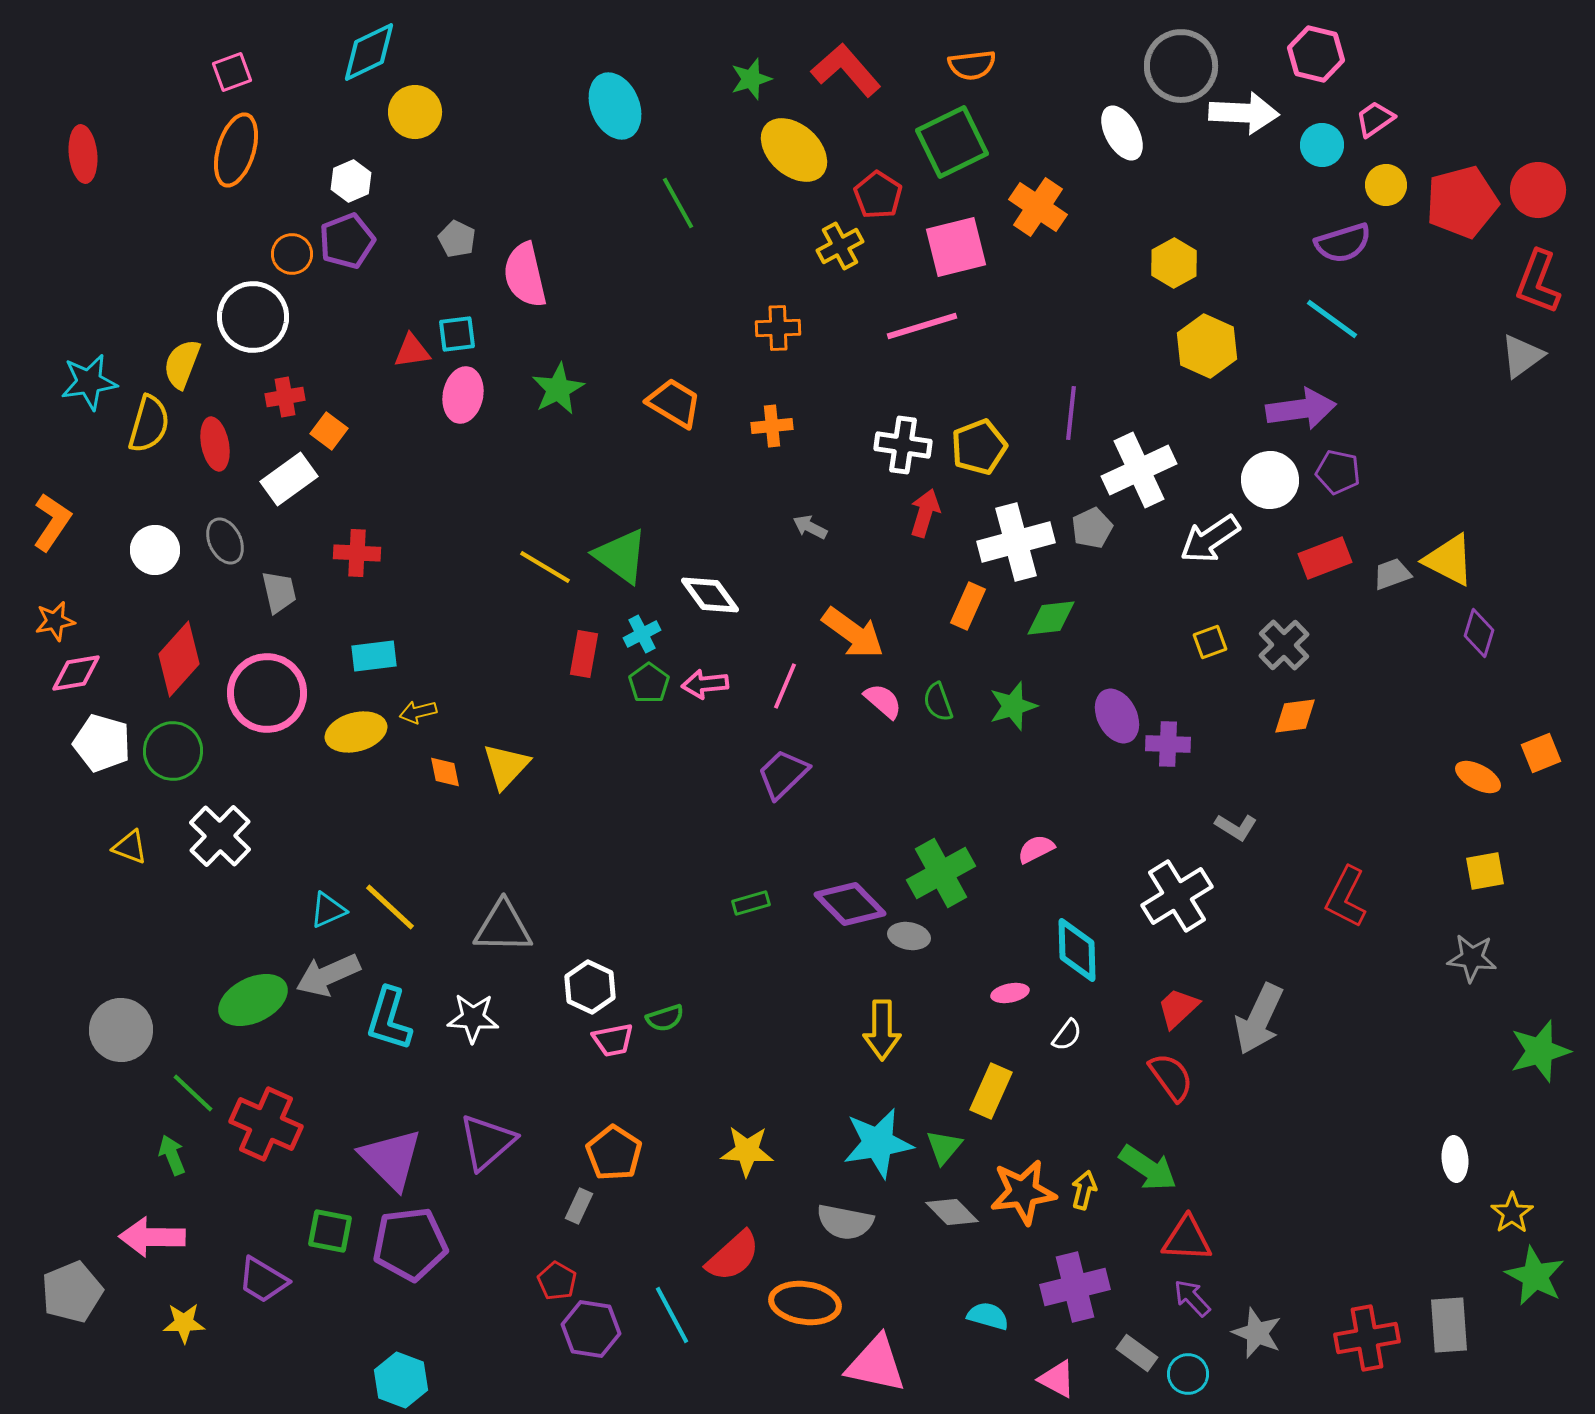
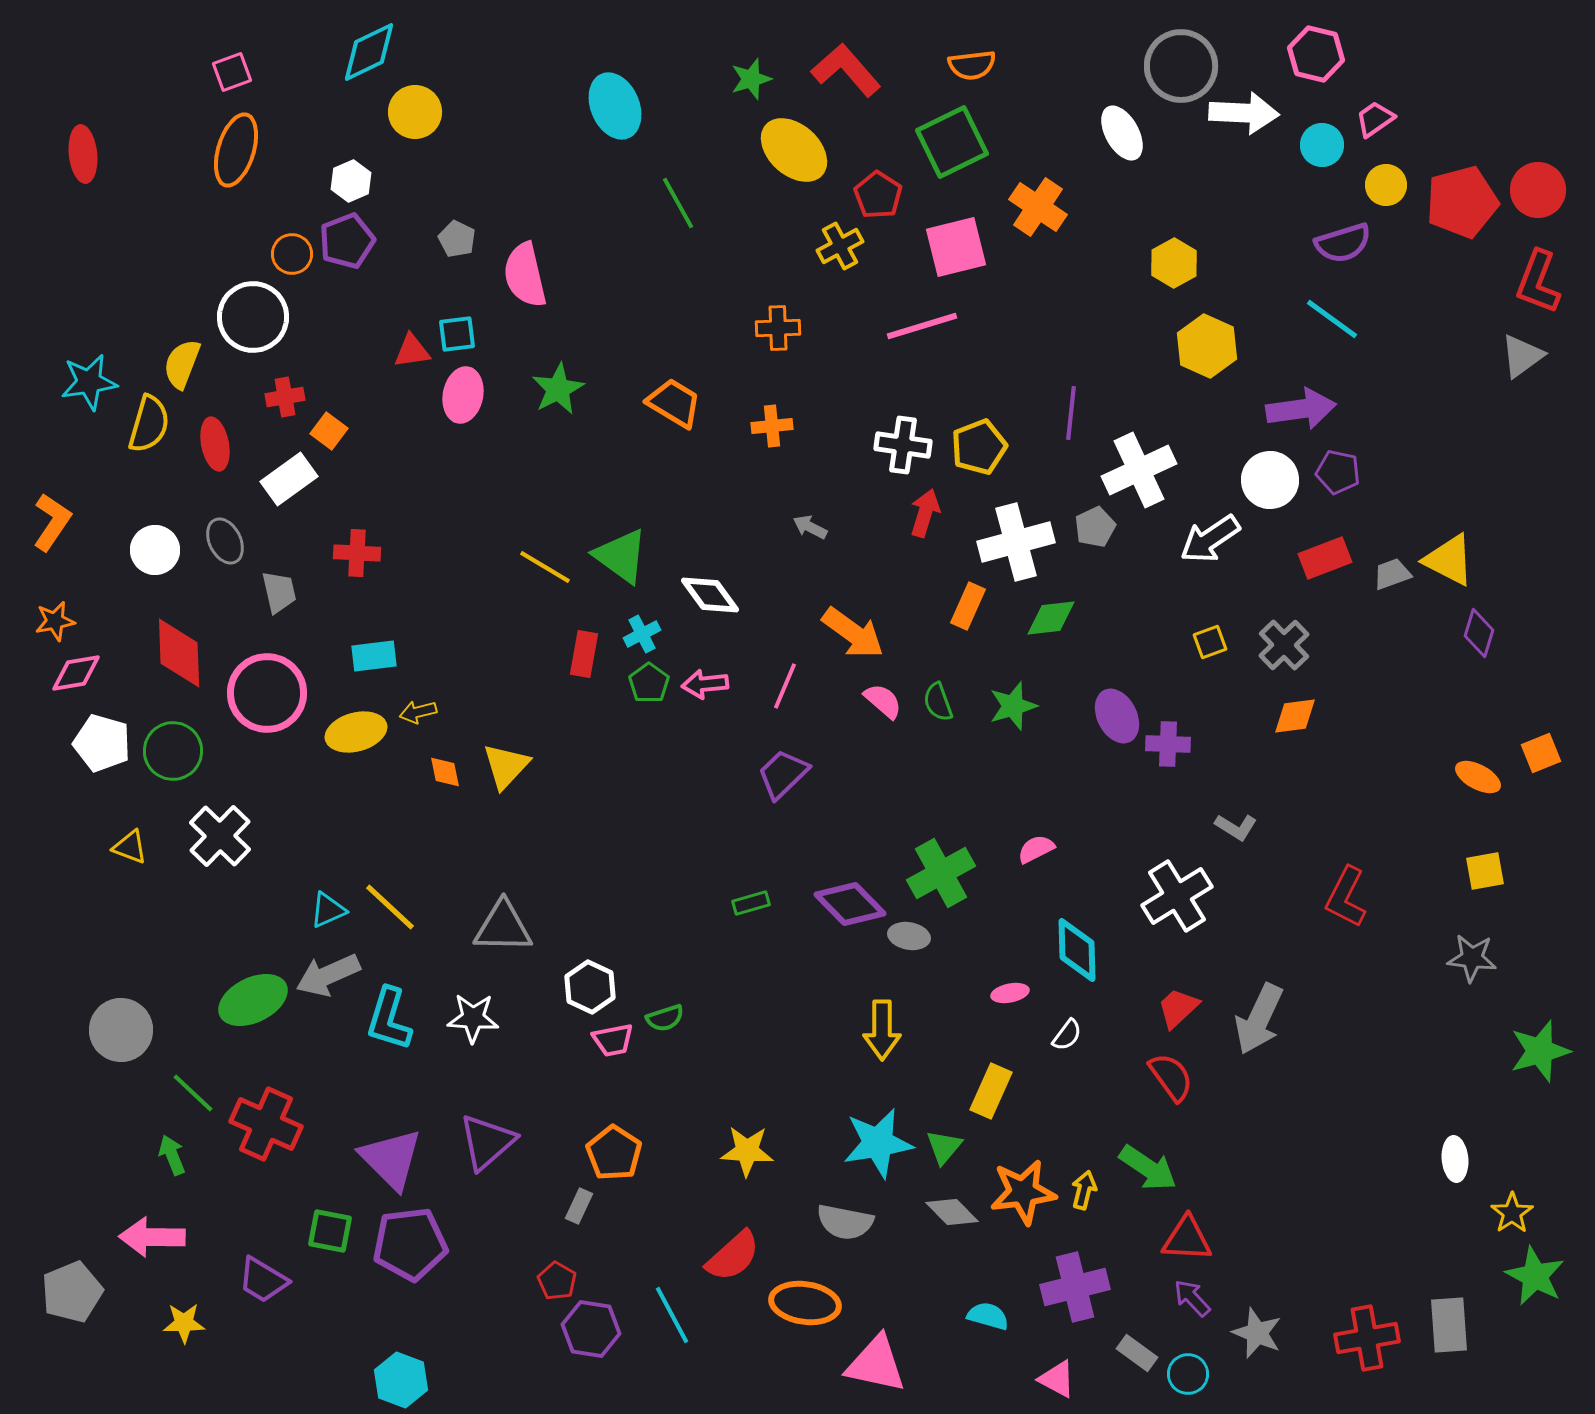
gray pentagon at (1092, 528): moved 3 px right, 1 px up
red diamond at (179, 659): moved 6 px up; rotated 44 degrees counterclockwise
